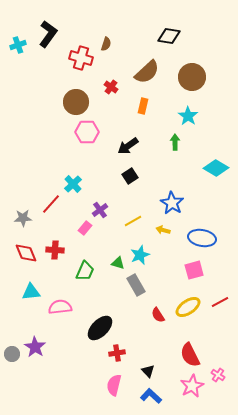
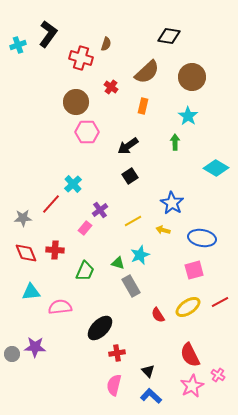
gray rectangle at (136, 285): moved 5 px left, 1 px down
purple star at (35, 347): rotated 30 degrees counterclockwise
